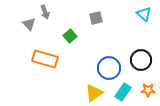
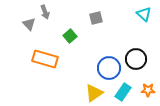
black circle: moved 5 px left, 1 px up
